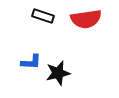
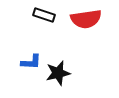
black rectangle: moved 1 px right, 1 px up
